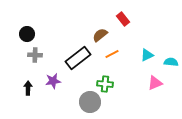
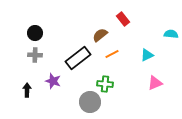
black circle: moved 8 px right, 1 px up
cyan semicircle: moved 28 px up
purple star: rotated 28 degrees clockwise
black arrow: moved 1 px left, 2 px down
